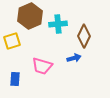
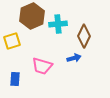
brown hexagon: moved 2 px right
